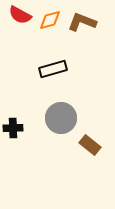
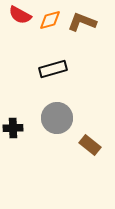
gray circle: moved 4 px left
